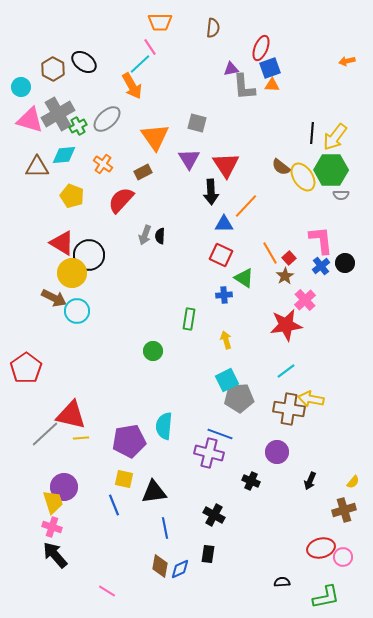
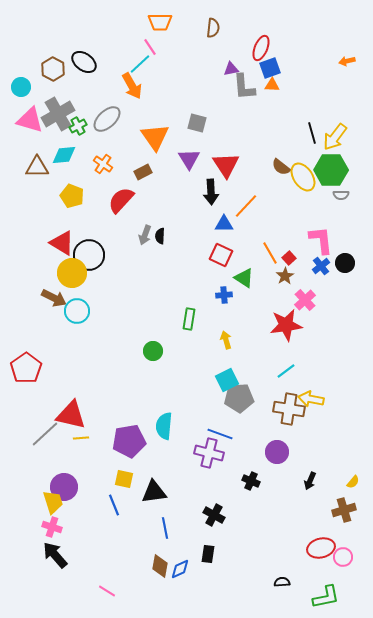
black line at (312, 133): rotated 20 degrees counterclockwise
